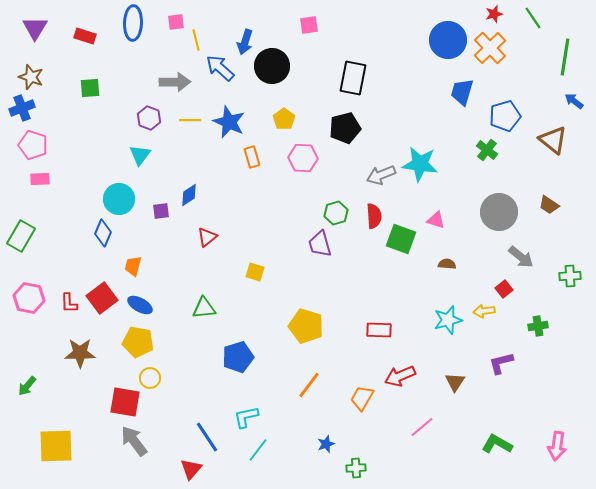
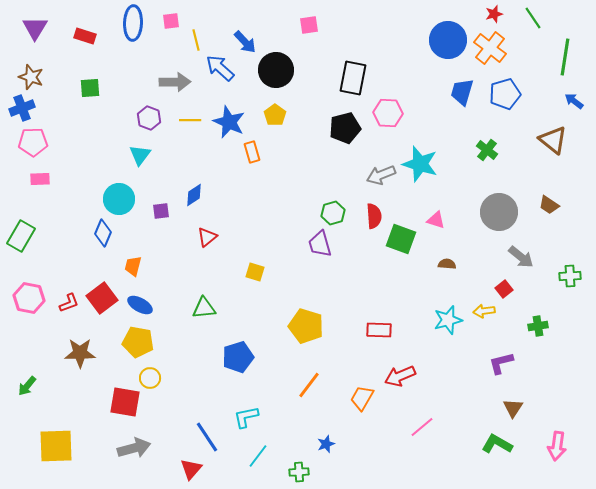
pink square at (176, 22): moved 5 px left, 1 px up
blue arrow at (245, 42): rotated 60 degrees counterclockwise
orange cross at (490, 48): rotated 8 degrees counterclockwise
black circle at (272, 66): moved 4 px right, 4 px down
blue pentagon at (505, 116): moved 22 px up
yellow pentagon at (284, 119): moved 9 px left, 4 px up
pink pentagon at (33, 145): moved 3 px up; rotated 20 degrees counterclockwise
orange rectangle at (252, 157): moved 5 px up
pink hexagon at (303, 158): moved 85 px right, 45 px up
cyan star at (420, 164): rotated 9 degrees clockwise
blue diamond at (189, 195): moved 5 px right
green hexagon at (336, 213): moved 3 px left
red L-shape at (69, 303): rotated 110 degrees counterclockwise
brown triangle at (455, 382): moved 58 px right, 26 px down
gray arrow at (134, 441): moved 7 px down; rotated 112 degrees clockwise
cyan line at (258, 450): moved 6 px down
green cross at (356, 468): moved 57 px left, 4 px down
